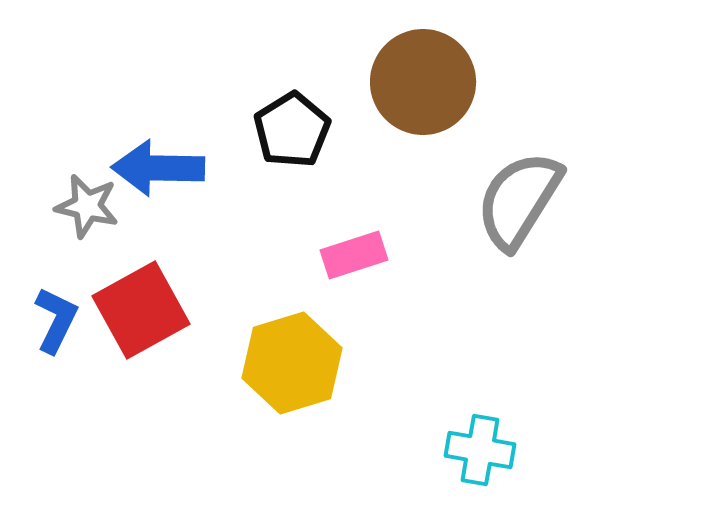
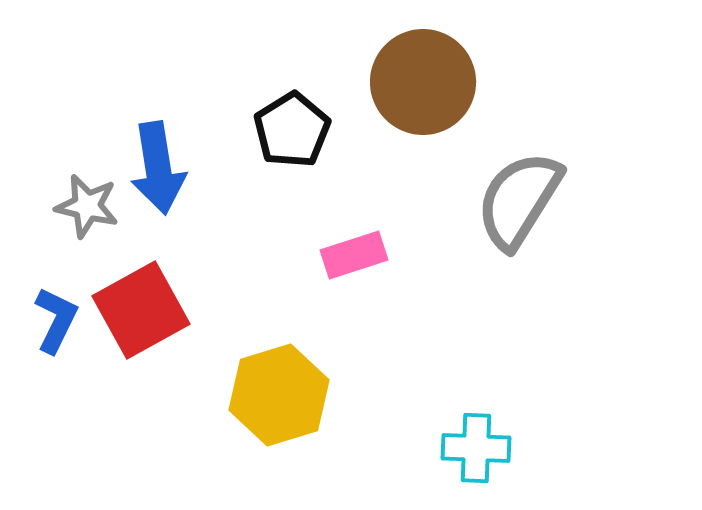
blue arrow: rotated 100 degrees counterclockwise
yellow hexagon: moved 13 px left, 32 px down
cyan cross: moved 4 px left, 2 px up; rotated 8 degrees counterclockwise
